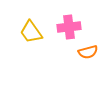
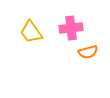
pink cross: moved 2 px right, 1 px down
